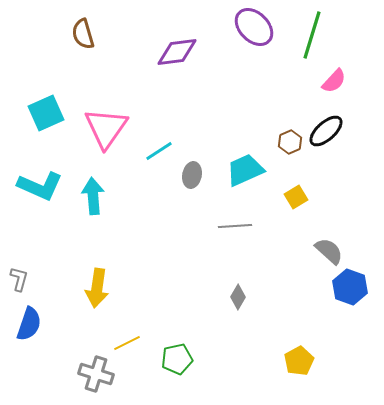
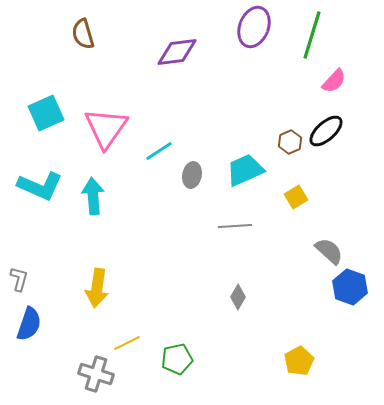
purple ellipse: rotated 66 degrees clockwise
